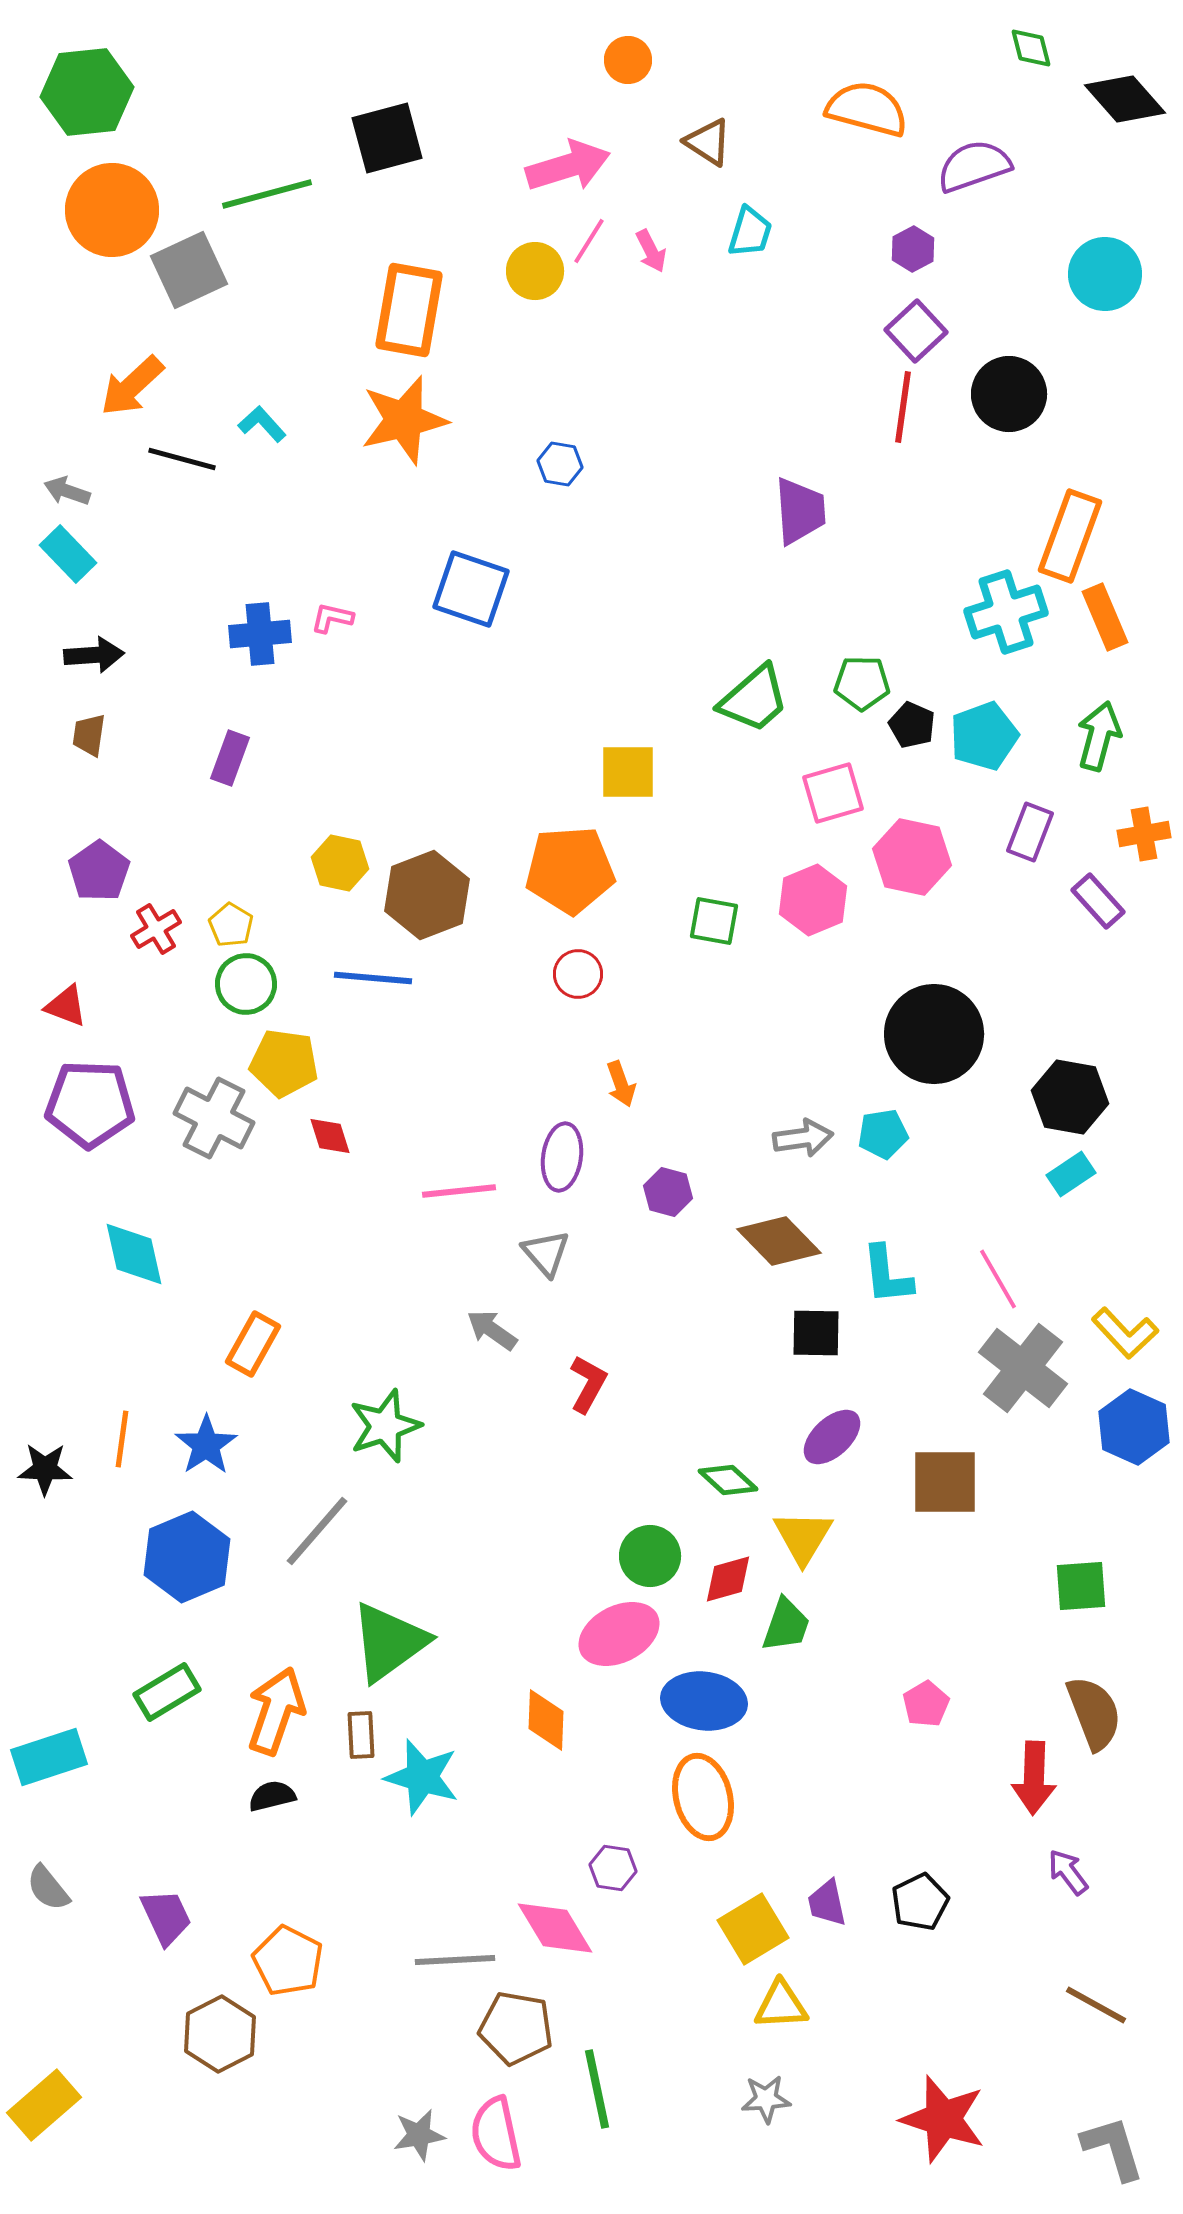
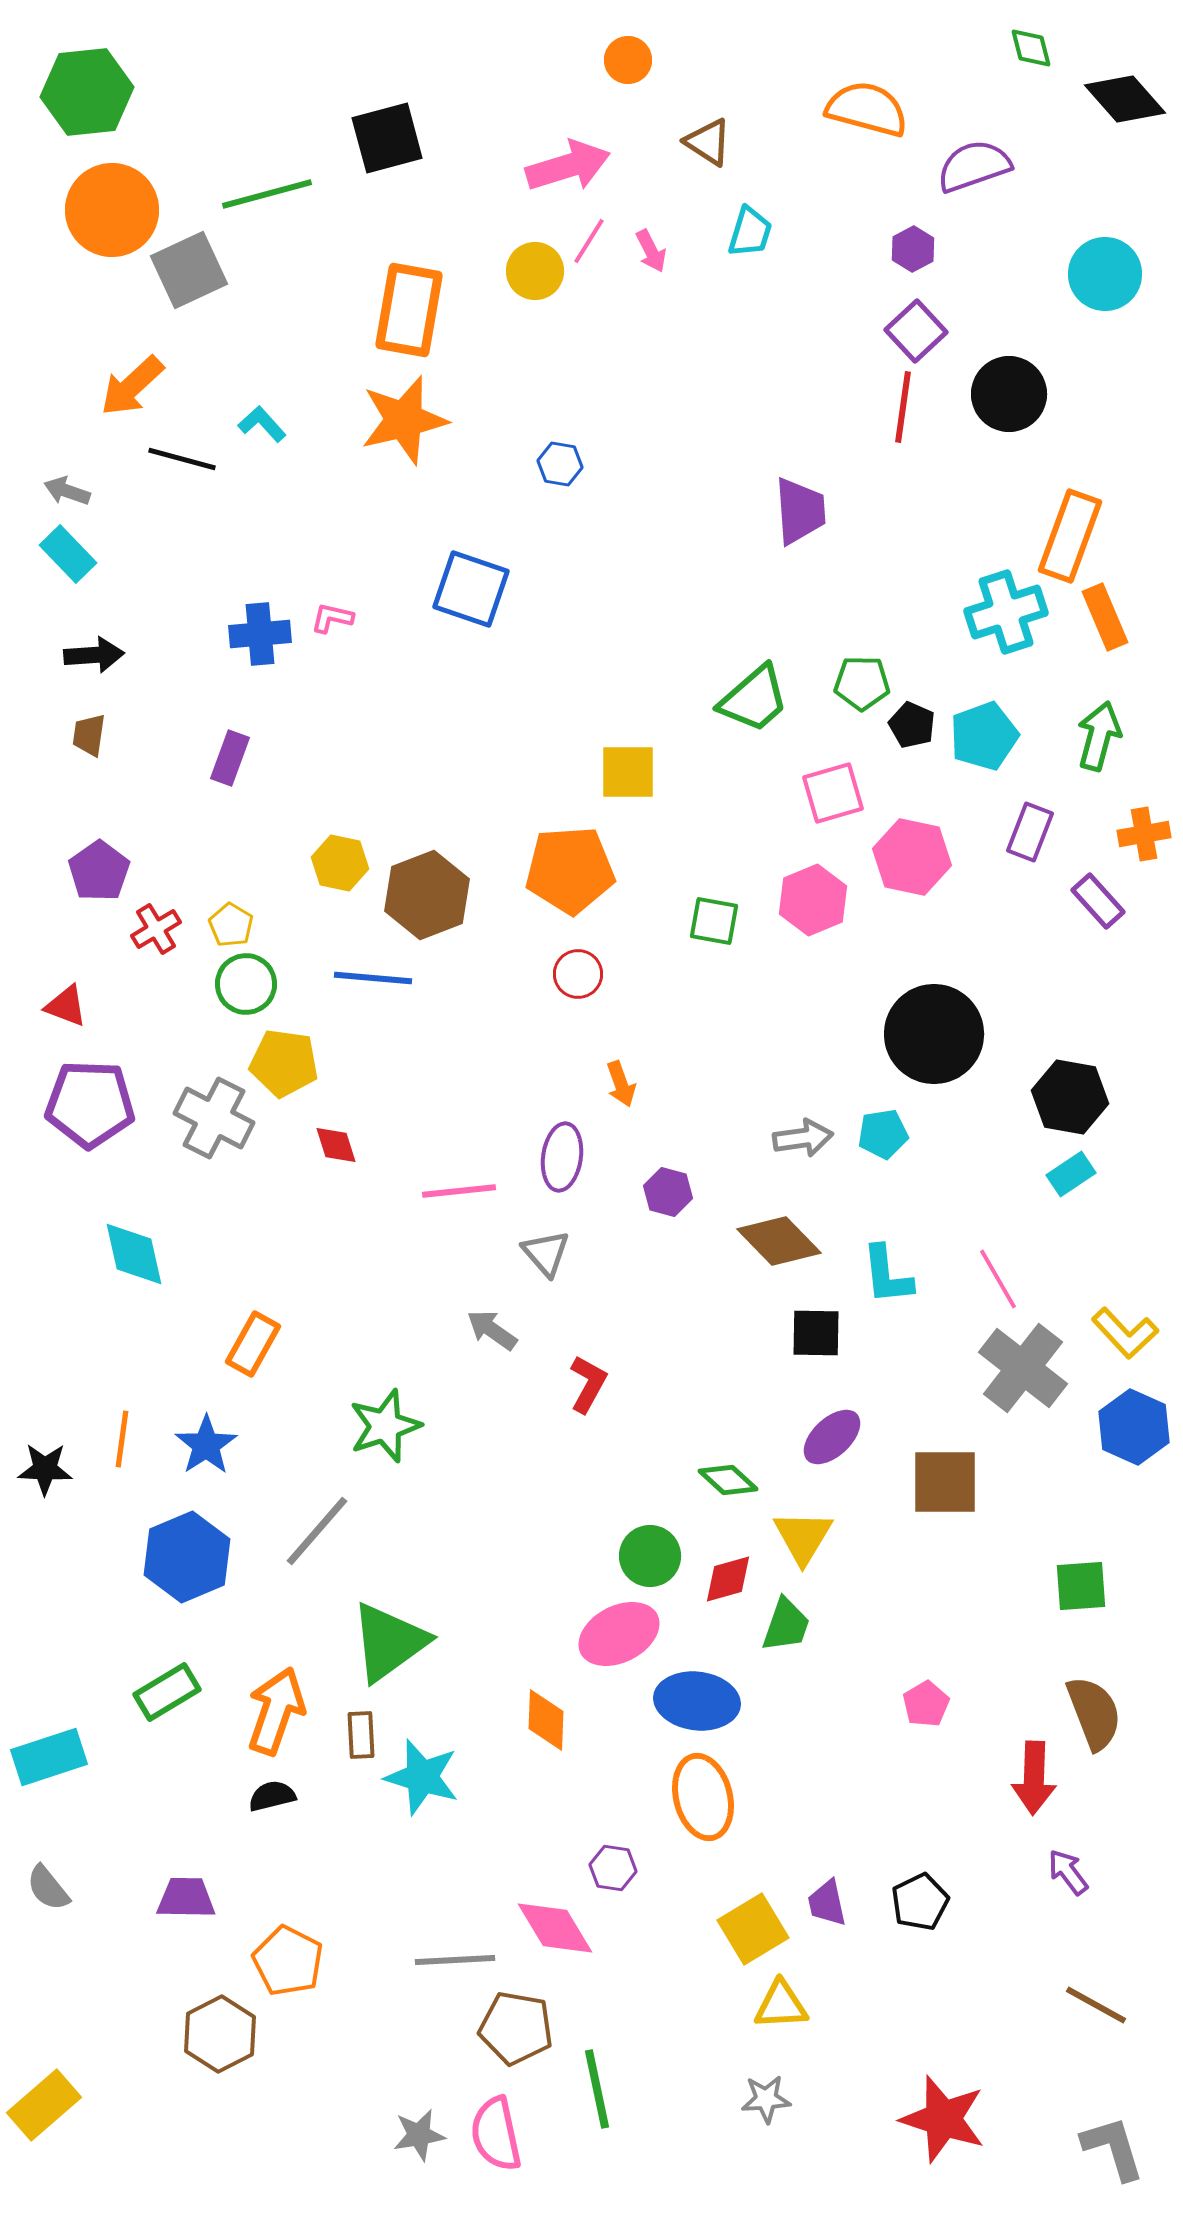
red diamond at (330, 1136): moved 6 px right, 9 px down
blue ellipse at (704, 1701): moved 7 px left
purple trapezoid at (166, 1917): moved 20 px right, 19 px up; rotated 64 degrees counterclockwise
